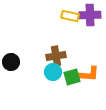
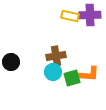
green square: moved 1 px down
